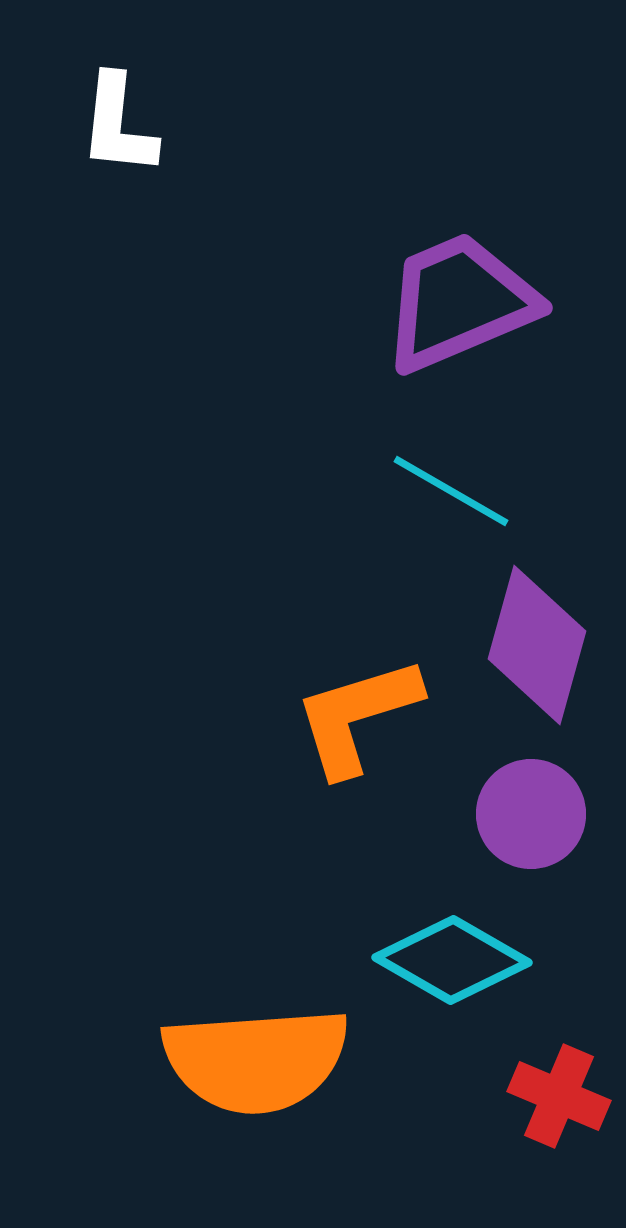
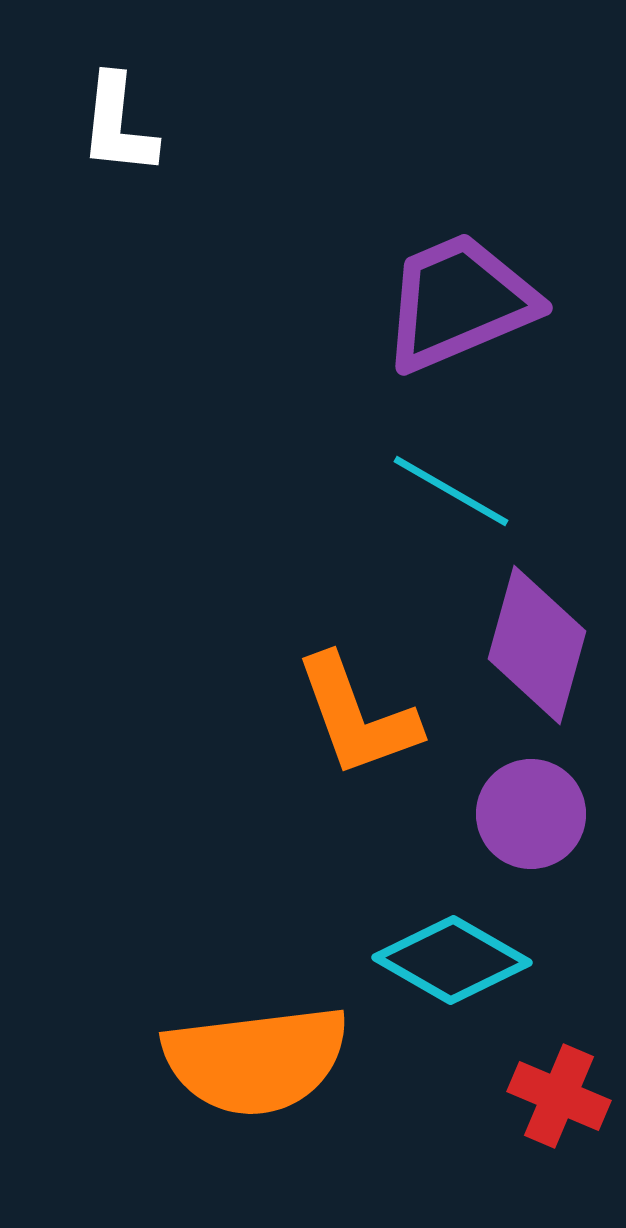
orange L-shape: rotated 93 degrees counterclockwise
orange semicircle: rotated 3 degrees counterclockwise
